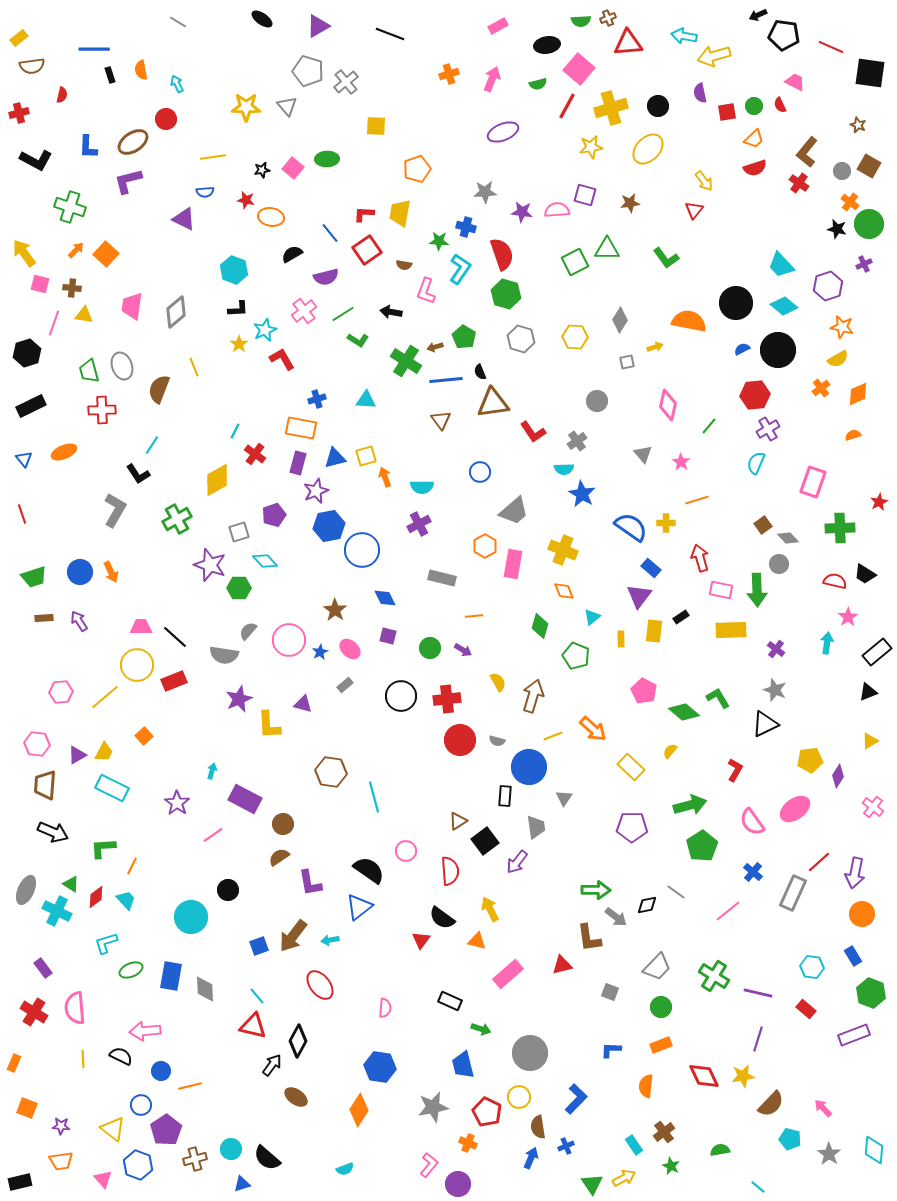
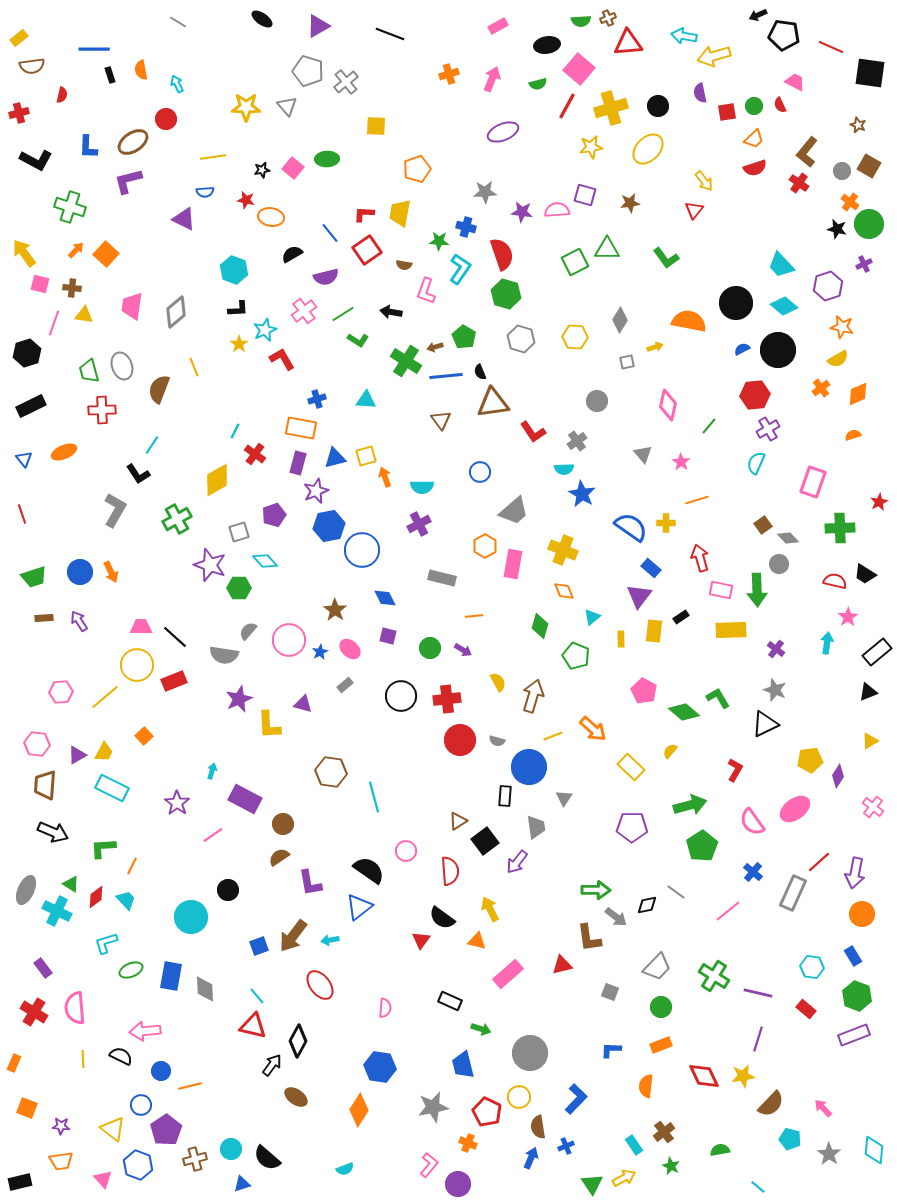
blue line at (446, 380): moved 4 px up
green hexagon at (871, 993): moved 14 px left, 3 px down
